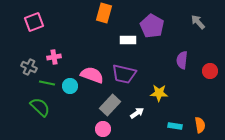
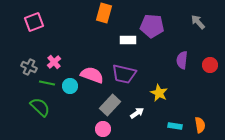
purple pentagon: rotated 25 degrees counterclockwise
pink cross: moved 5 px down; rotated 32 degrees counterclockwise
red circle: moved 6 px up
yellow star: rotated 24 degrees clockwise
